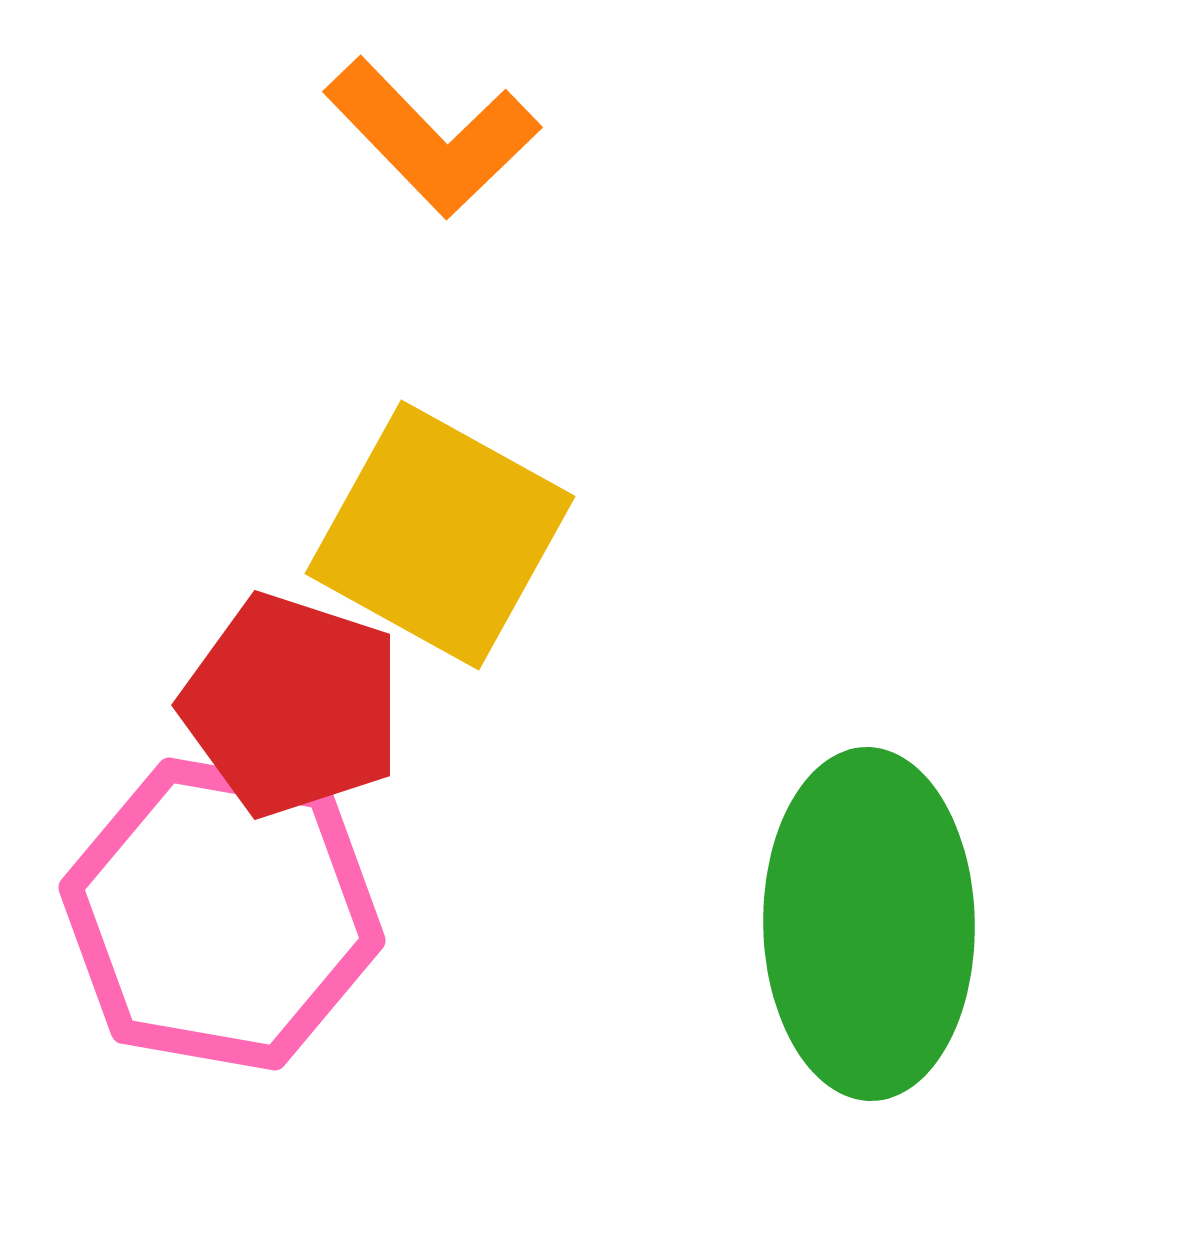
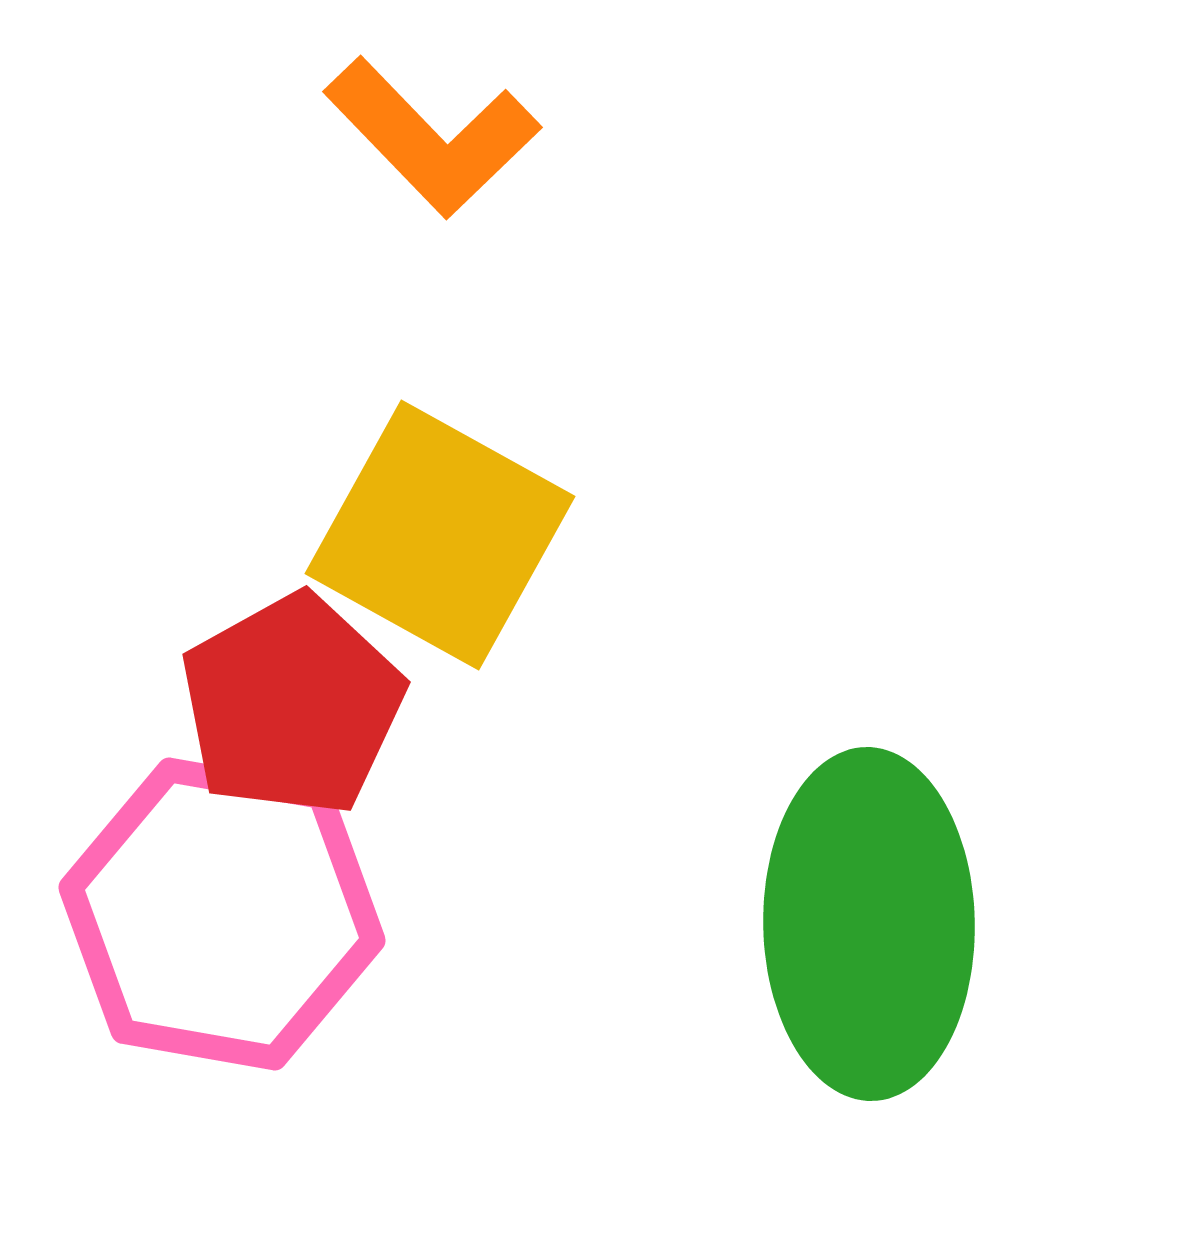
red pentagon: rotated 25 degrees clockwise
